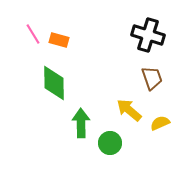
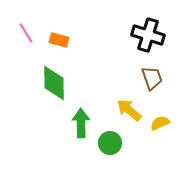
pink line: moved 7 px left, 1 px up
